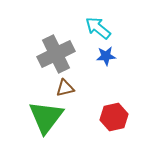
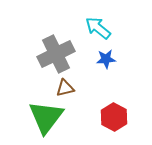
blue star: moved 3 px down
red hexagon: rotated 20 degrees counterclockwise
